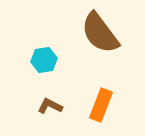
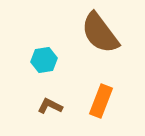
orange rectangle: moved 4 px up
